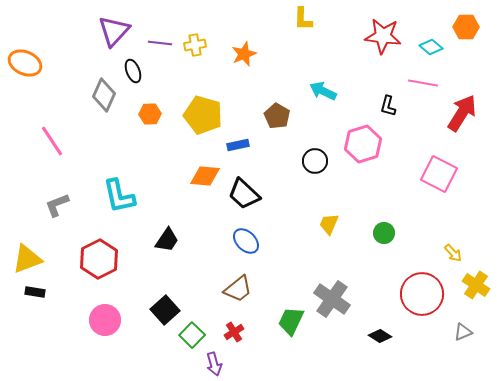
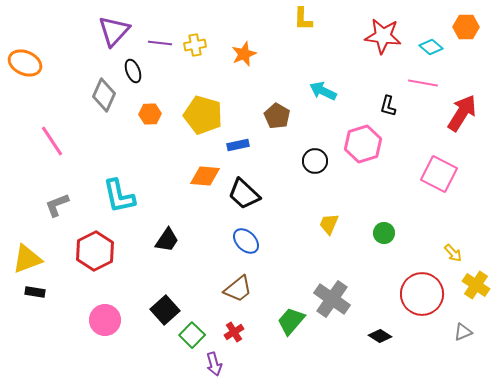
red hexagon at (99, 259): moved 4 px left, 8 px up
green trapezoid at (291, 321): rotated 16 degrees clockwise
